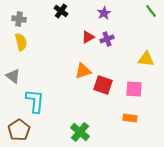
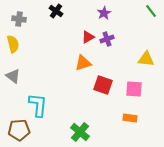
black cross: moved 5 px left
yellow semicircle: moved 8 px left, 2 px down
orange triangle: moved 8 px up
cyan L-shape: moved 3 px right, 4 px down
brown pentagon: rotated 30 degrees clockwise
